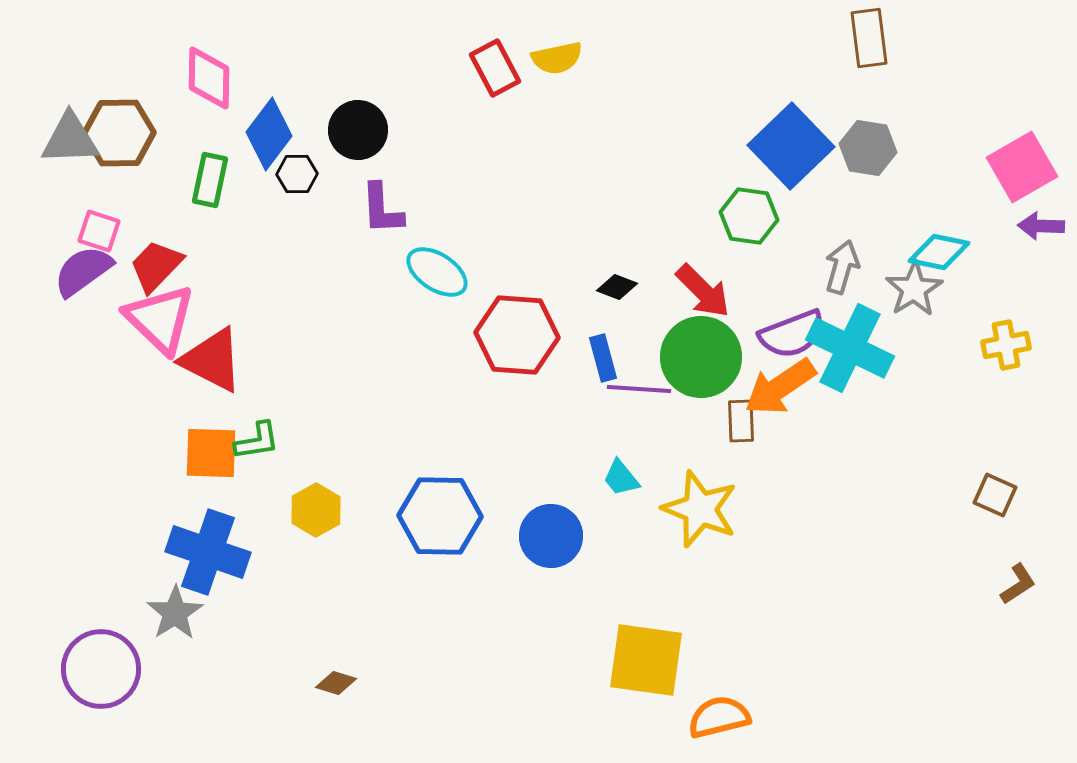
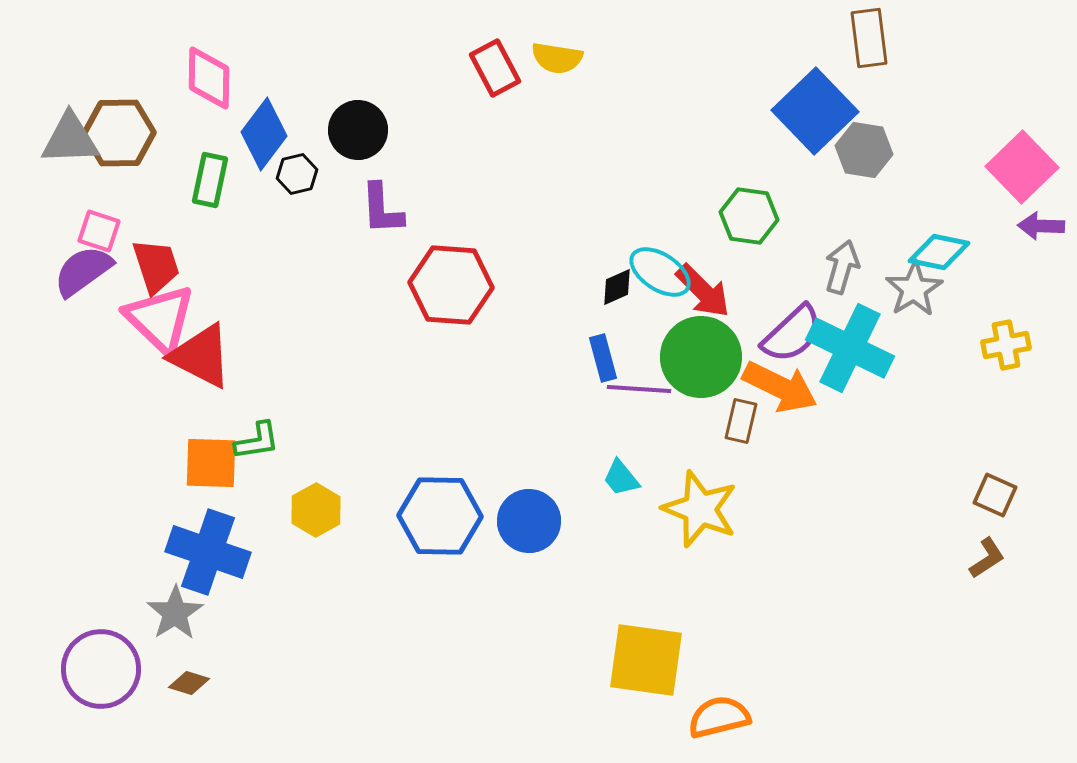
yellow semicircle at (557, 58): rotated 21 degrees clockwise
blue diamond at (269, 134): moved 5 px left
blue square at (791, 146): moved 24 px right, 35 px up
gray hexagon at (868, 148): moved 4 px left, 2 px down
pink square at (1022, 167): rotated 14 degrees counterclockwise
black hexagon at (297, 174): rotated 12 degrees counterclockwise
red trapezoid at (156, 266): rotated 118 degrees clockwise
cyan ellipse at (437, 272): moved 223 px right
black diamond at (617, 287): rotated 45 degrees counterclockwise
purple semicircle at (792, 334): rotated 22 degrees counterclockwise
red hexagon at (517, 335): moved 66 px left, 50 px up
red triangle at (212, 360): moved 11 px left, 4 px up
orange arrow at (780, 387): rotated 120 degrees counterclockwise
brown rectangle at (741, 421): rotated 15 degrees clockwise
orange square at (211, 453): moved 10 px down
blue circle at (551, 536): moved 22 px left, 15 px up
brown L-shape at (1018, 584): moved 31 px left, 26 px up
brown diamond at (336, 683): moved 147 px left
